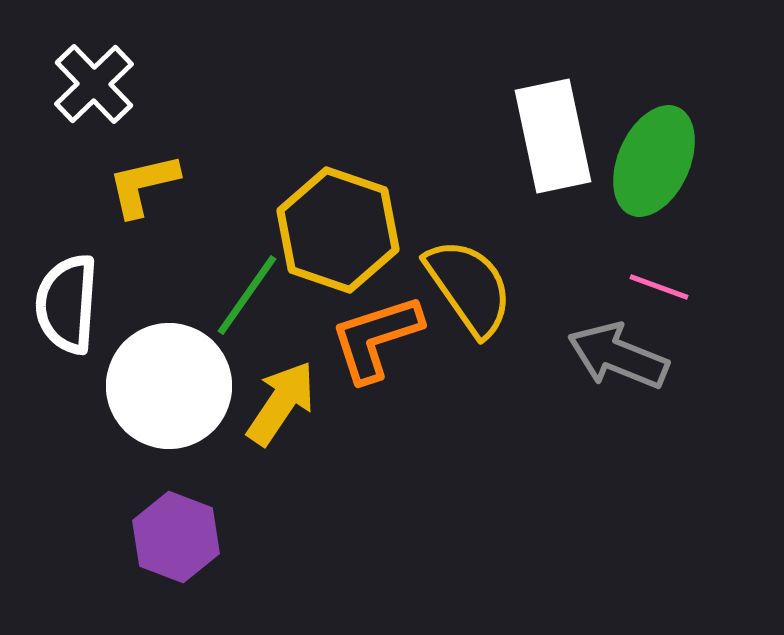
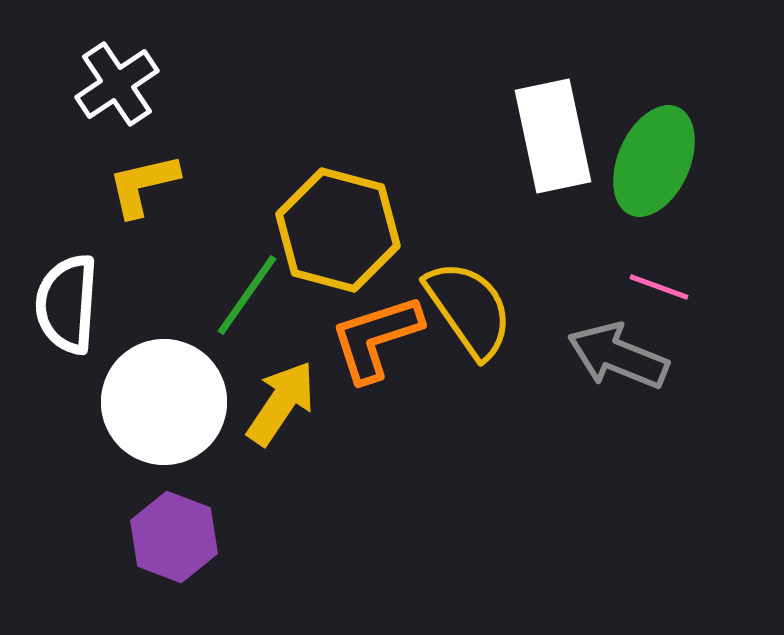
white cross: moved 23 px right; rotated 10 degrees clockwise
yellow hexagon: rotated 4 degrees counterclockwise
yellow semicircle: moved 22 px down
white circle: moved 5 px left, 16 px down
purple hexagon: moved 2 px left
